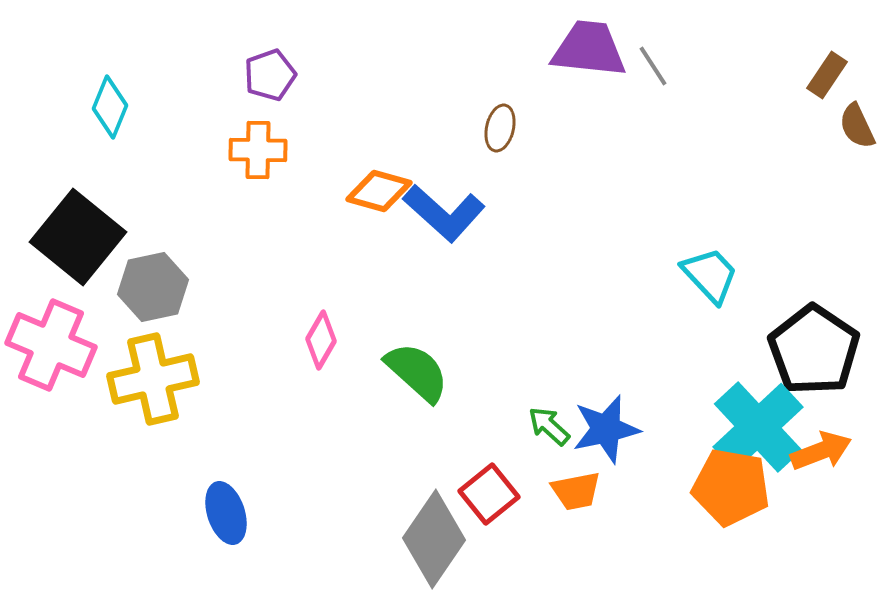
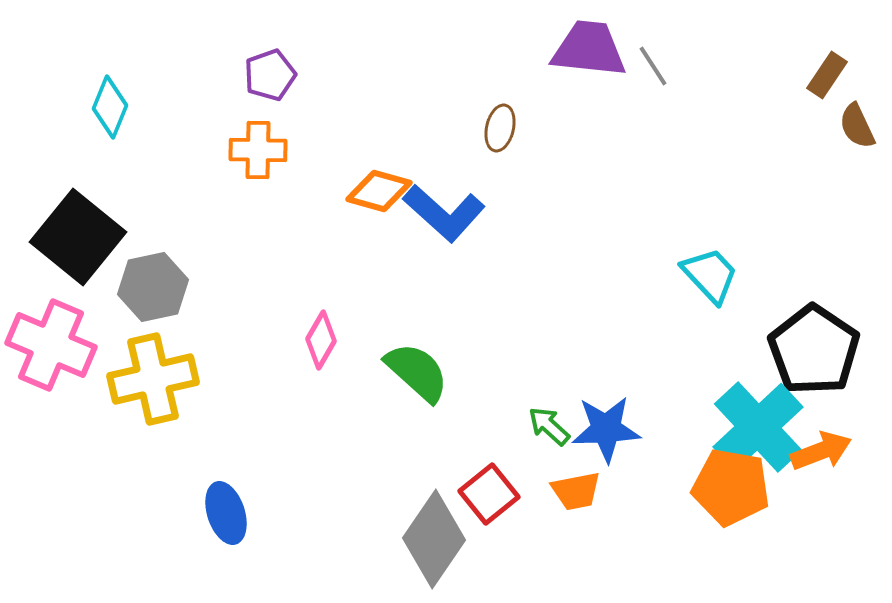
blue star: rotated 10 degrees clockwise
